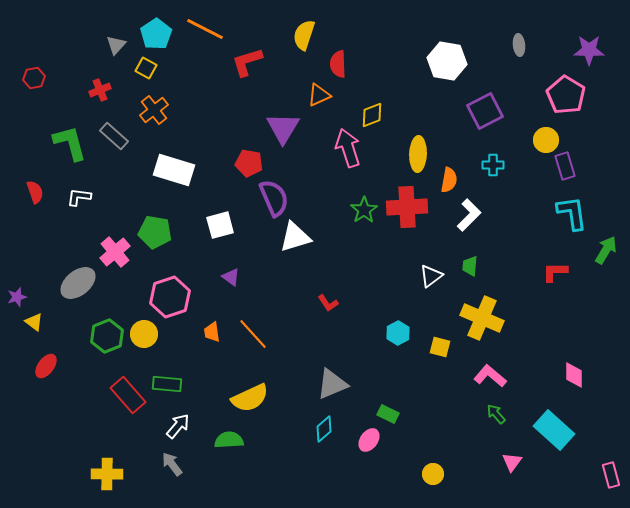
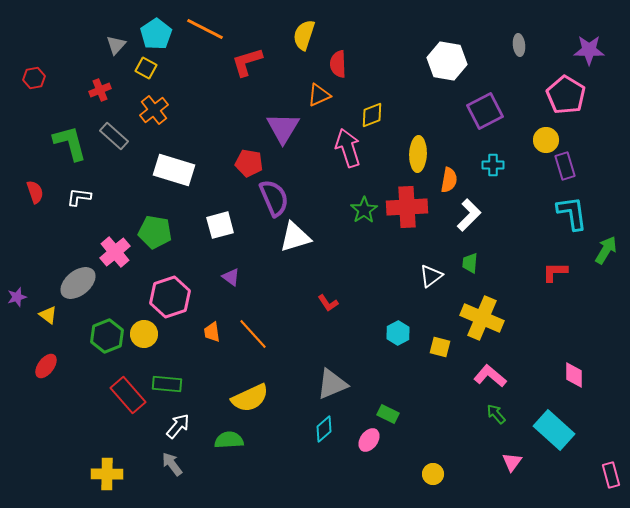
green trapezoid at (470, 266): moved 3 px up
yellow triangle at (34, 322): moved 14 px right, 7 px up
